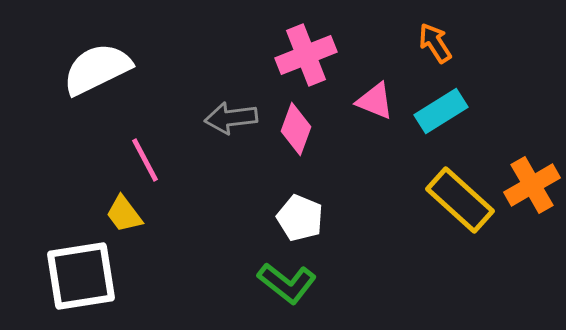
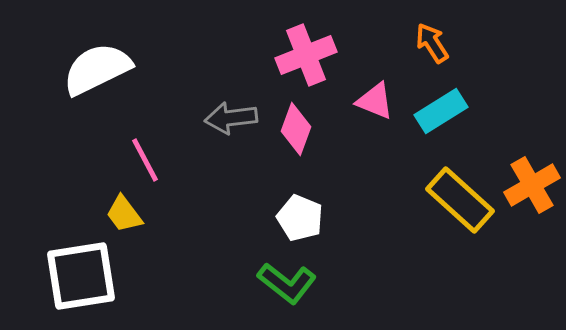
orange arrow: moved 3 px left
